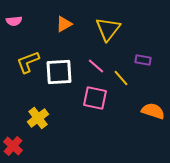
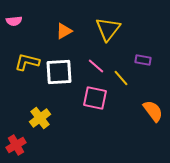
orange triangle: moved 7 px down
yellow L-shape: moved 1 px left; rotated 35 degrees clockwise
orange semicircle: rotated 35 degrees clockwise
yellow cross: moved 2 px right
red cross: moved 3 px right, 1 px up; rotated 18 degrees clockwise
